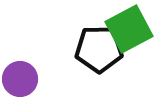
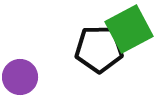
purple circle: moved 2 px up
